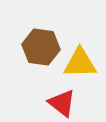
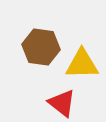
yellow triangle: moved 2 px right, 1 px down
